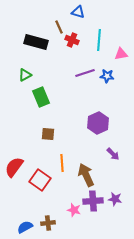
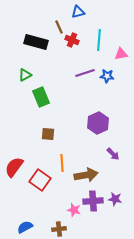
blue triangle: rotated 32 degrees counterclockwise
brown arrow: rotated 105 degrees clockwise
brown cross: moved 11 px right, 6 px down
